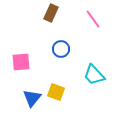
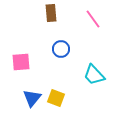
brown rectangle: rotated 30 degrees counterclockwise
yellow square: moved 6 px down
